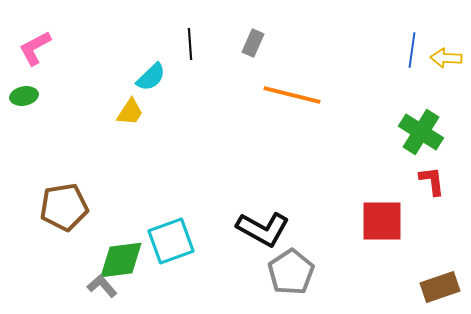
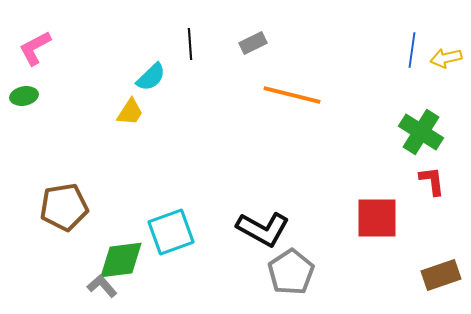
gray rectangle: rotated 40 degrees clockwise
yellow arrow: rotated 16 degrees counterclockwise
red square: moved 5 px left, 3 px up
cyan square: moved 9 px up
brown rectangle: moved 1 px right, 12 px up
